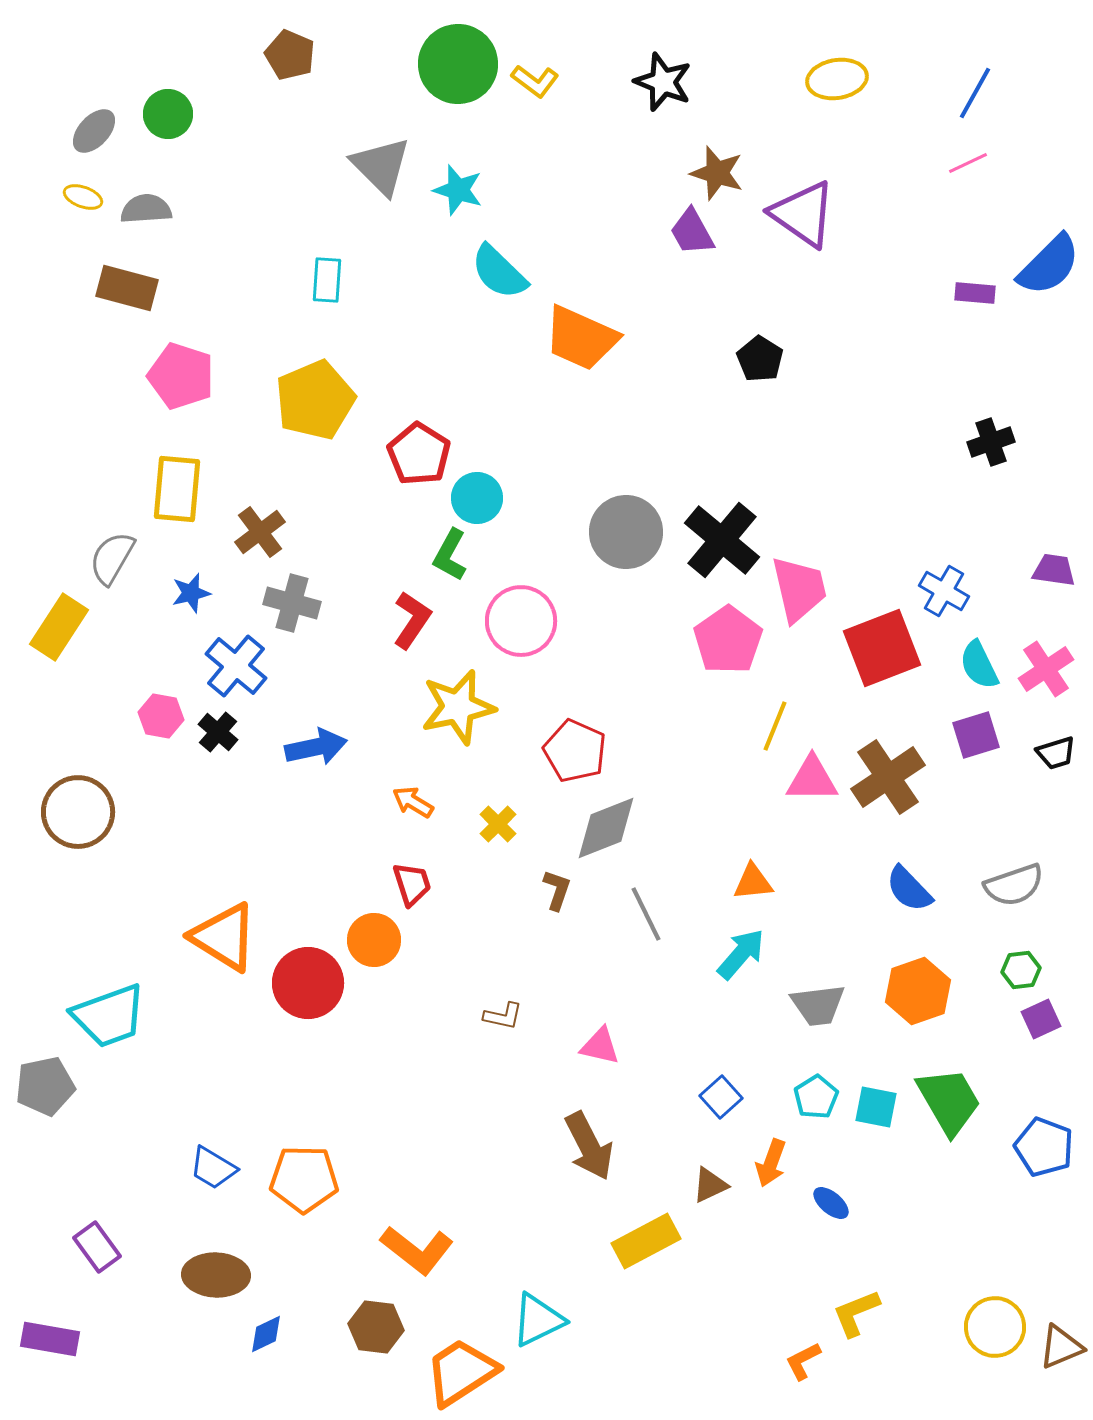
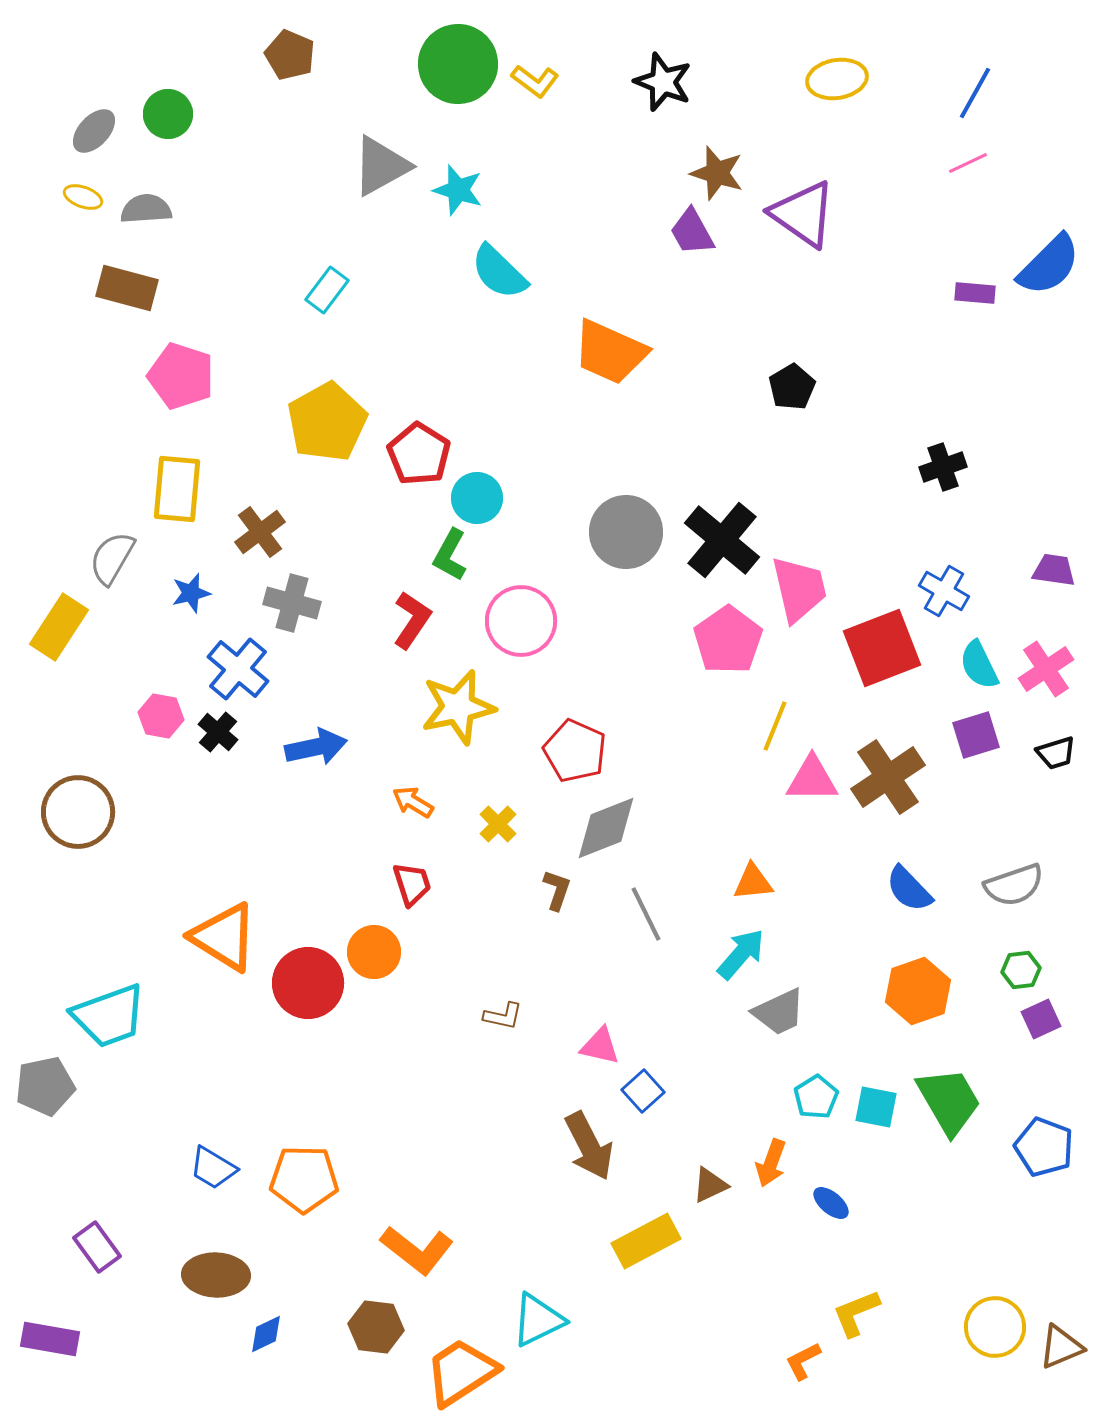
gray triangle at (381, 166): rotated 46 degrees clockwise
cyan rectangle at (327, 280): moved 10 px down; rotated 33 degrees clockwise
orange trapezoid at (581, 338): moved 29 px right, 14 px down
black pentagon at (760, 359): moved 32 px right, 28 px down; rotated 9 degrees clockwise
yellow pentagon at (315, 400): moved 12 px right, 22 px down; rotated 6 degrees counterclockwise
black cross at (991, 442): moved 48 px left, 25 px down
blue cross at (236, 666): moved 2 px right, 3 px down
orange circle at (374, 940): moved 12 px down
gray trapezoid at (818, 1005): moved 39 px left, 7 px down; rotated 18 degrees counterclockwise
blue square at (721, 1097): moved 78 px left, 6 px up
